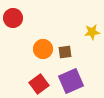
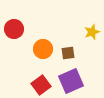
red circle: moved 1 px right, 11 px down
yellow star: rotated 14 degrees counterclockwise
brown square: moved 3 px right, 1 px down
red square: moved 2 px right, 1 px down
